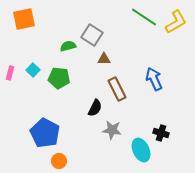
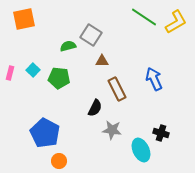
gray square: moved 1 px left
brown triangle: moved 2 px left, 2 px down
